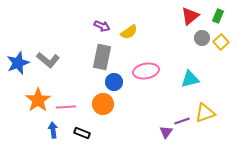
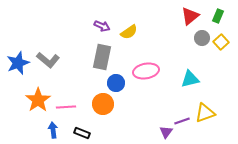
blue circle: moved 2 px right, 1 px down
